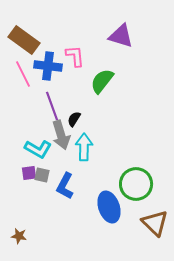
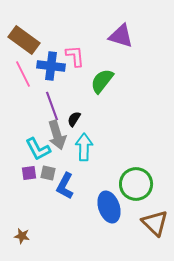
blue cross: moved 3 px right
gray arrow: moved 4 px left
cyan L-shape: rotated 32 degrees clockwise
gray square: moved 6 px right, 2 px up
brown star: moved 3 px right
